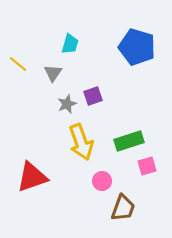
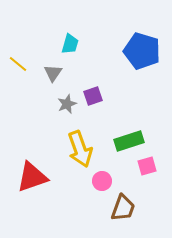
blue pentagon: moved 5 px right, 4 px down
yellow arrow: moved 1 px left, 7 px down
